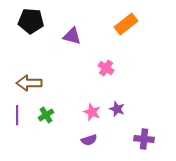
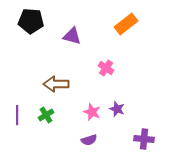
brown arrow: moved 27 px right, 1 px down
